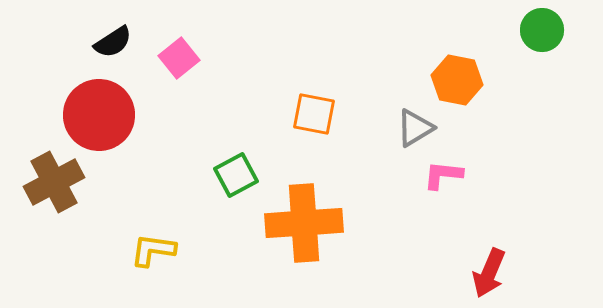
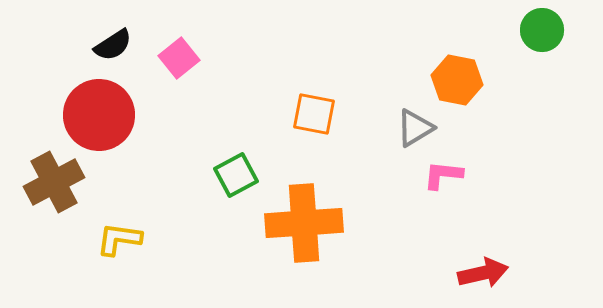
black semicircle: moved 3 px down
yellow L-shape: moved 34 px left, 11 px up
red arrow: moved 6 px left; rotated 126 degrees counterclockwise
